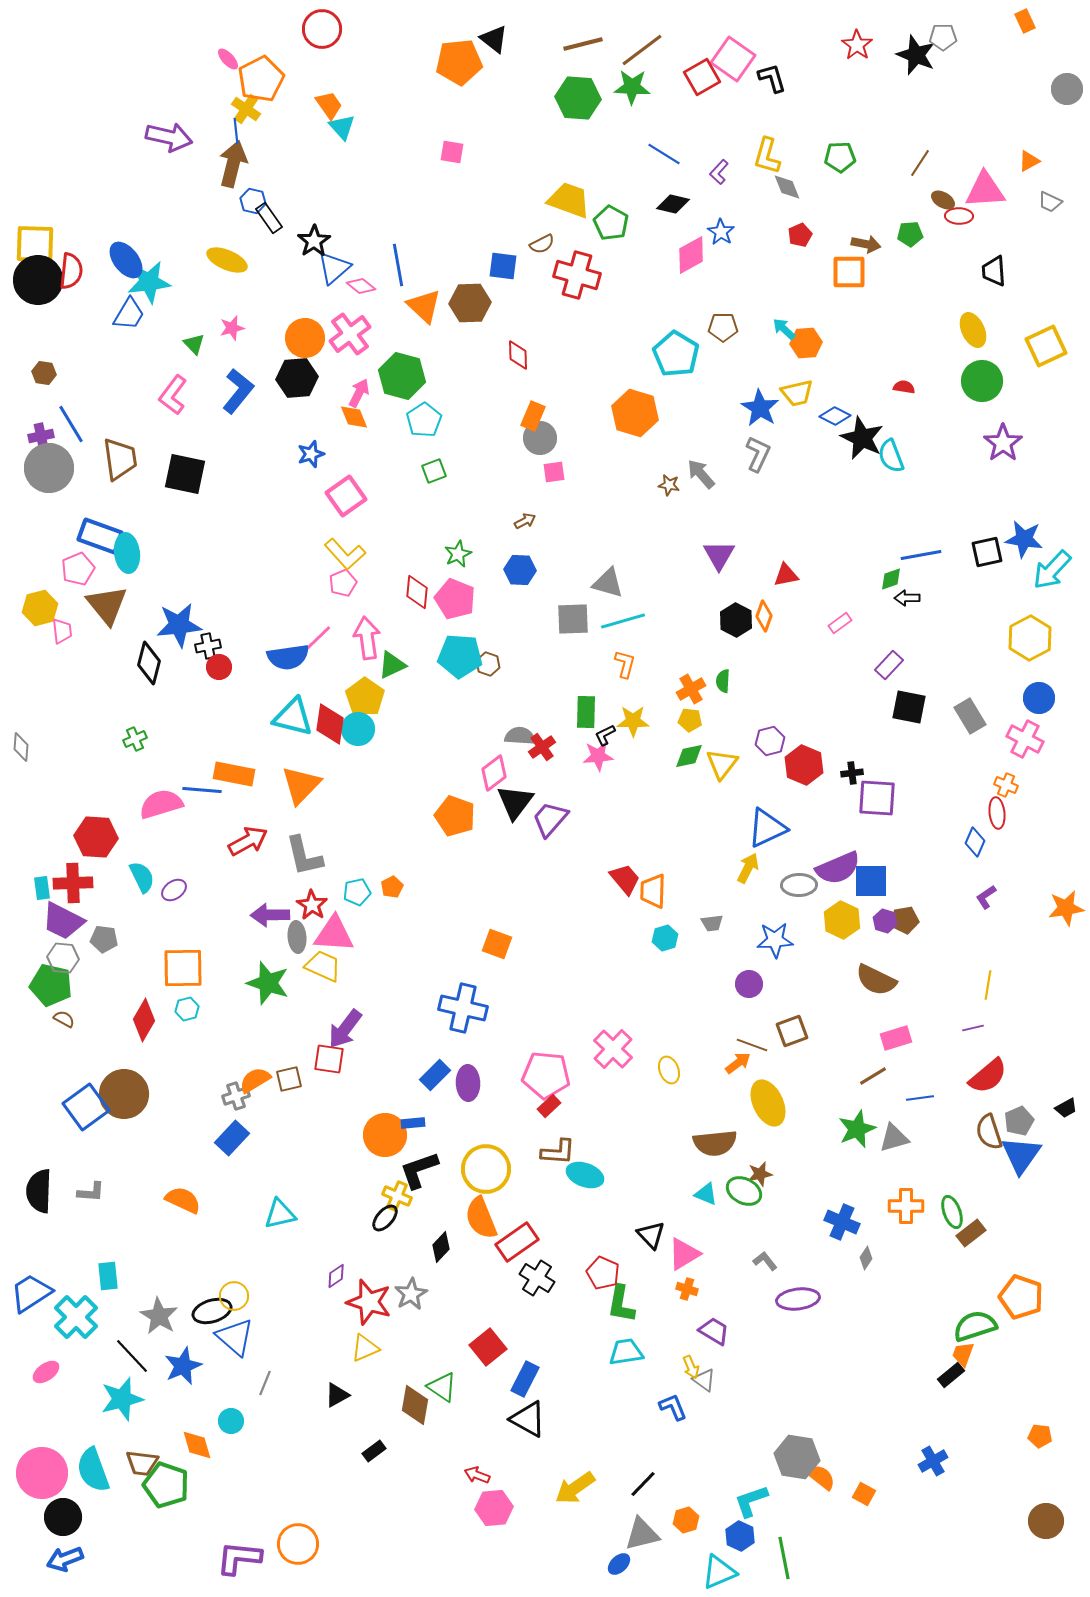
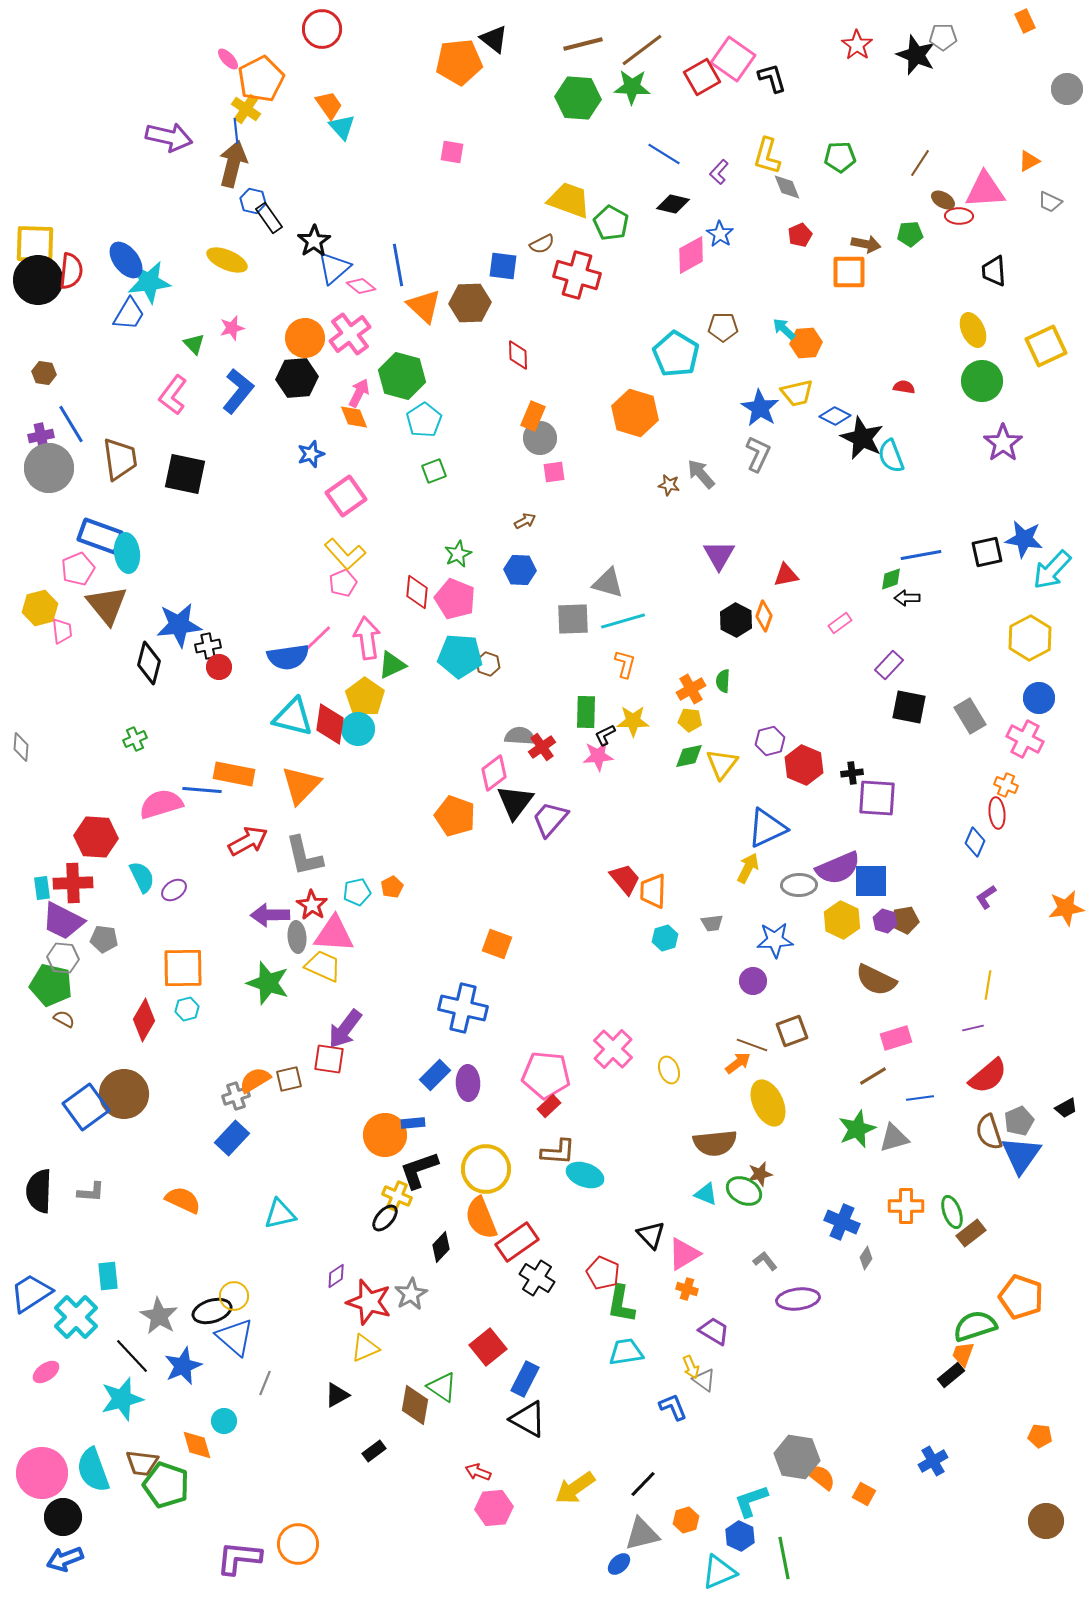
blue star at (721, 232): moved 1 px left, 2 px down
purple circle at (749, 984): moved 4 px right, 3 px up
cyan circle at (231, 1421): moved 7 px left
red arrow at (477, 1475): moved 1 px right, 3 px up
